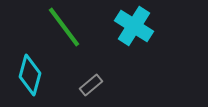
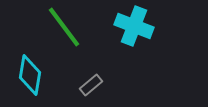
cyan cross: rotated 12 degrees counterclockwise
cyan diamond: rotated 6 degrees counterclockwise
